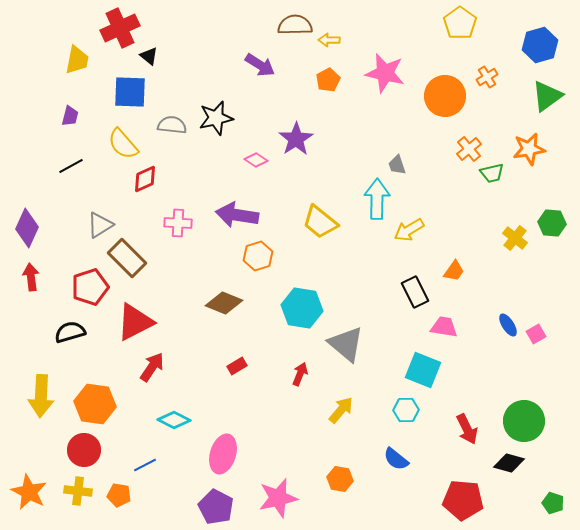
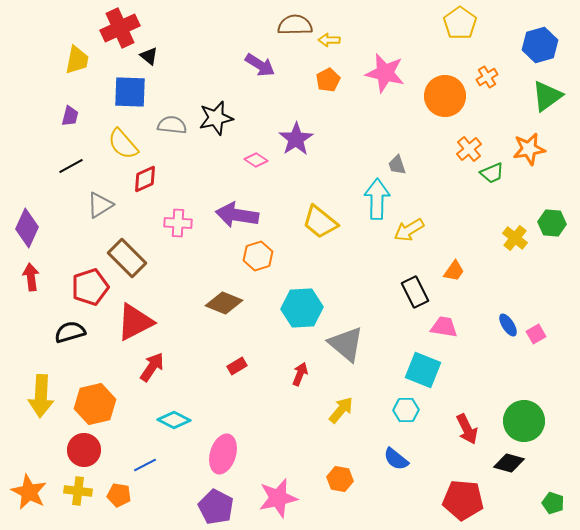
green trapezoid at (492, 173): rotated 10 degrees counterclockwise
gray triangle at (100, 225): moved 20 px up
cyan hexagon at (302, 308): rotated 12 degrees counterclockwise
orange hexagon at (95, 404): rotated 21 degrees counterclockwise
